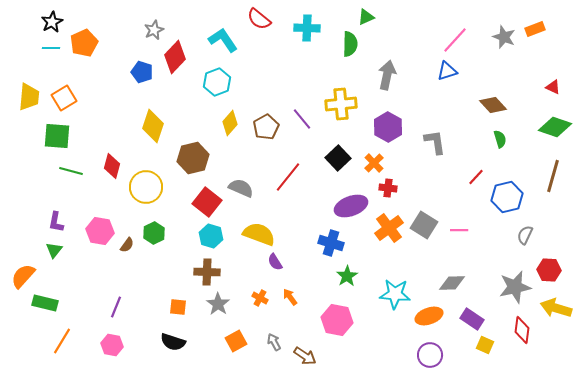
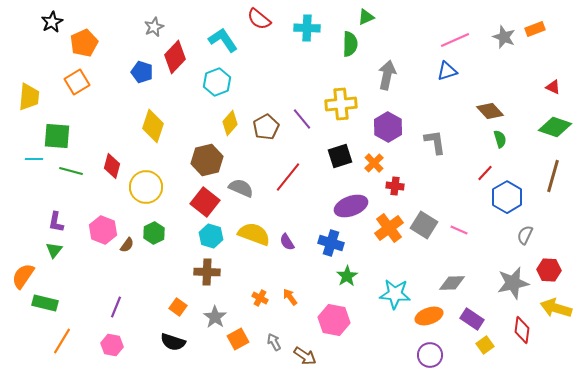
gray star at (154, 30): moved 3 px up
pink line at (455, 40): rotated 24 degrees clockwise
cyan line at (51, 48): moved 17 px left, 111 px down
orange square at (64, 98): moved 13 px right, 16 px up
brown diamond at (493, 105): moved 3 px left, 6 px down
brown hexagon at (193, 158): moved 14 px right, 2 px down
black square at (338, 158): moved 2 px right, 2 px up; rotated 25 degrees clockwise
red line at (476, 177): moved 9 px right, 4 px up
red cross at (388, 188): moved 7 px right, 2 px up
blue hexagon at (507, 197): rotated 16 degrees counterclockwise
red square at (207, 202): moved 2 px left
pink line at (459, 230): rotated 24 degrees clockwise
pink hexagon at (100, 231): moved 3 px right, 1 px up; rotated 12 degrees clockwise
yellow semicircle at (259, 234): moved 5 px left
purple semicircle at (275, 262): moved 12 px right, 20 px up
orange semicircle at (23, 276): rotated 8 degrees counterclockwise
gray star at (515, 287): moved 2 px left, 4 px up
gray star at (218, 304): moved 3 px left, 13 px down
orange square at (178, 307): rotated 30 degrees clockwise
pink hexagon at (337, 320): moved 3 px left
orange square at (236, 341): moved 2 px right, 2 px up
yellow square at (485, 345): rotated 30 degrees clockwise
